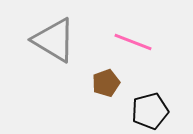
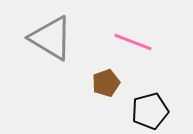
gray triangle: moved 3 px left, 2 px up
